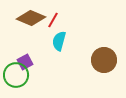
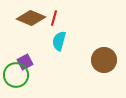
red line: moved 1 px right, 2 px up; rotated 14 degrees counterclockwise
